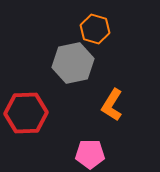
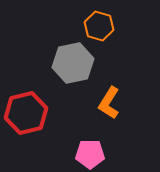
orange hexagon: moved 4 px right, 3 px up
orange L-shape: moved 3 px left, 2 px up
red hexagon: rotated 12 degrees counterclockwise
